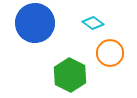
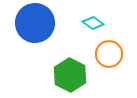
orange circle: moved 1 px left, 1 px down
